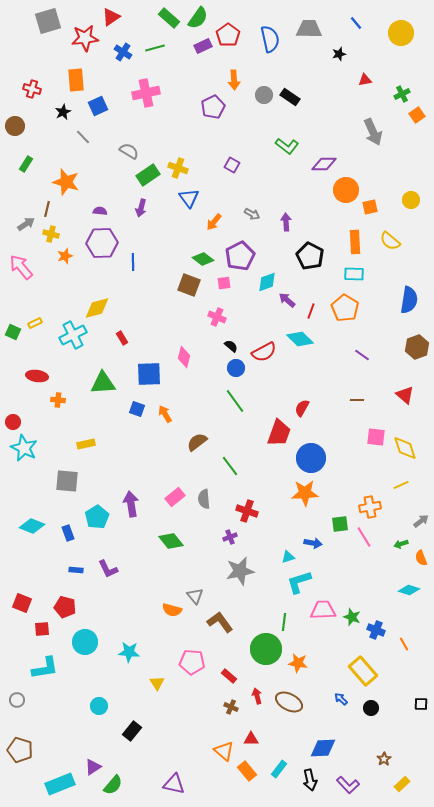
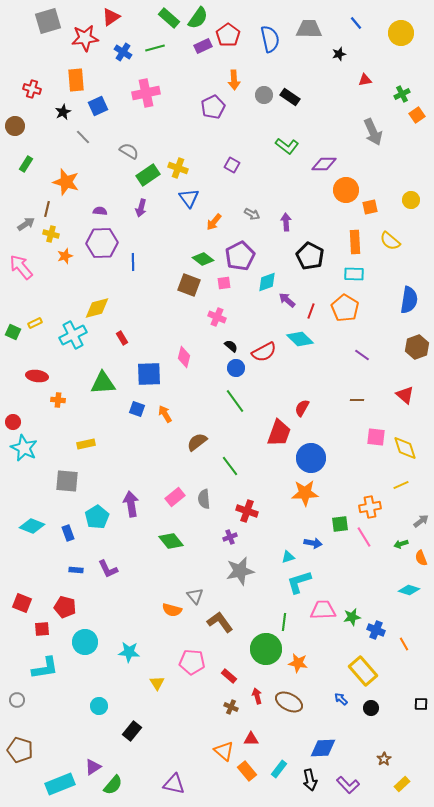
green star at (352, 617): rotated 30 degrees counterclockwise
